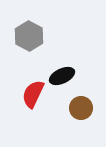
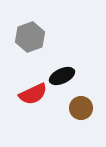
gray hexagon: moved 1 px right, 1 px down; rotated 12 degrees clockwise
red semicircle: rotated 140 degrees counterclockwise
